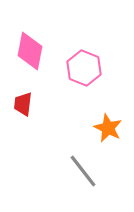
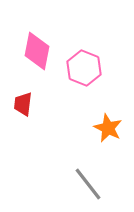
pink diamond: moved 7 px right
gray line: moved 5 px right, 13 px down
